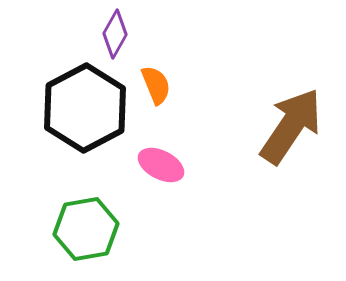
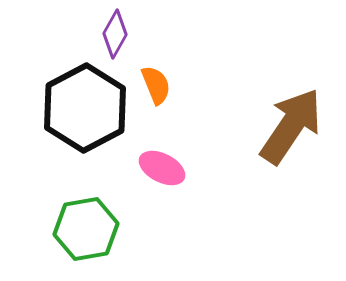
pink ellipse: moved 1 px right, 3 px down
